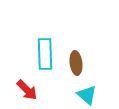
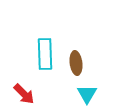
red arrow: moved 3 px left, 4 px down
cyan triangle: moved 1 px up; rotated 20 degrees clockwise
